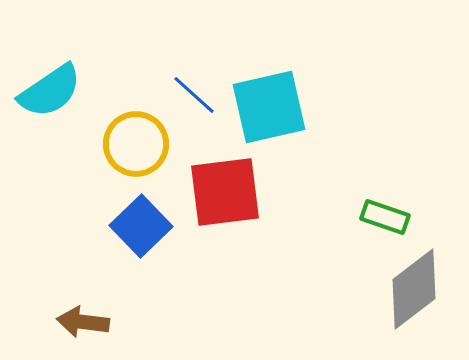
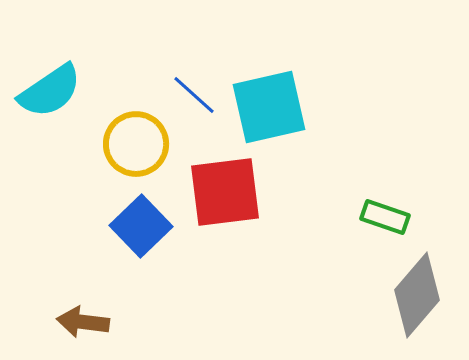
gray diamond: moved 3 px right, 6 px down; rotated 12 degrees counterclockwise
